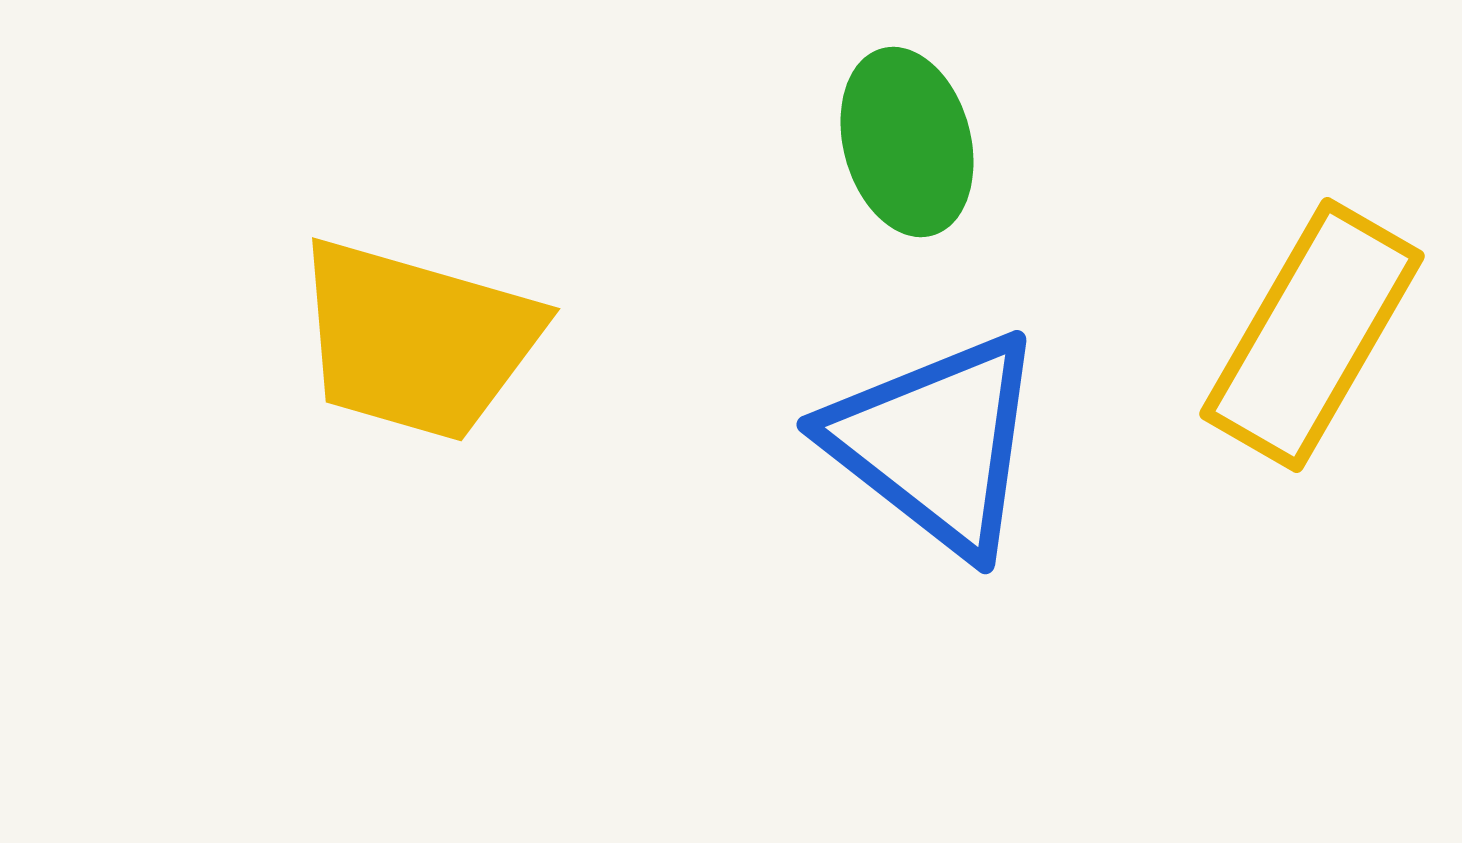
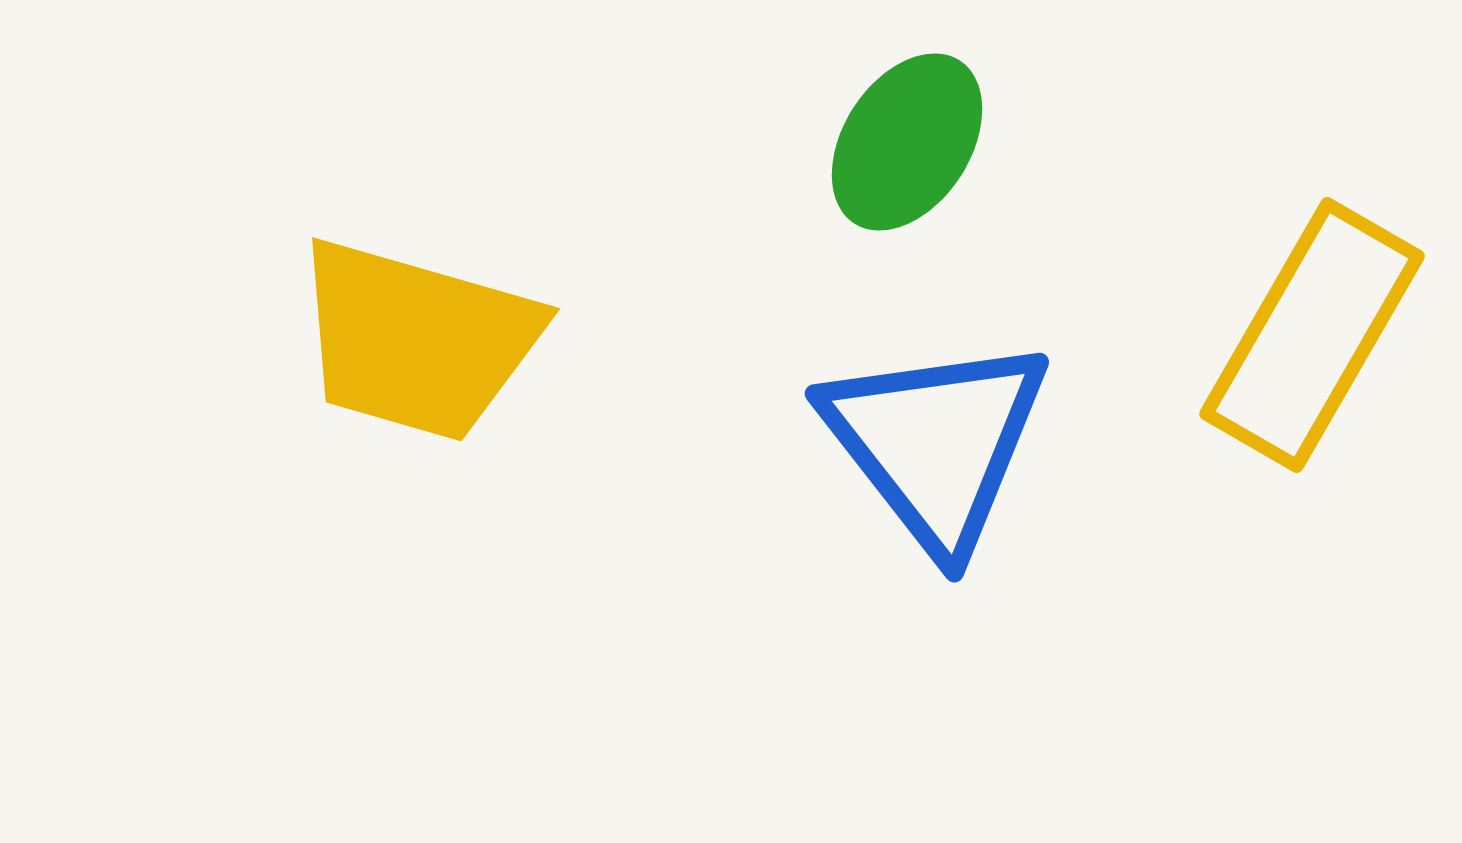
green ellipse: rotated 48 degrees clockwise
blue triangle: rotated 14 degrees clockwise
